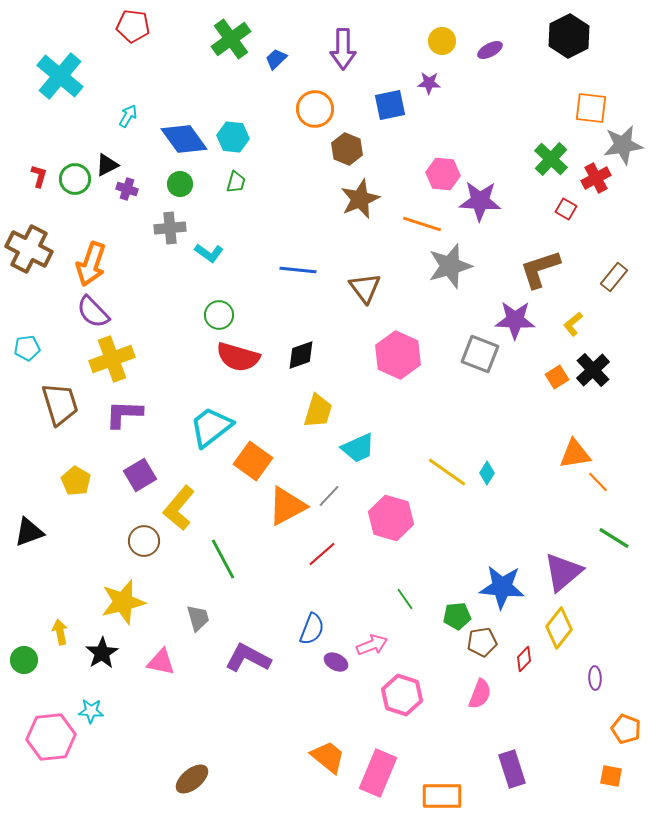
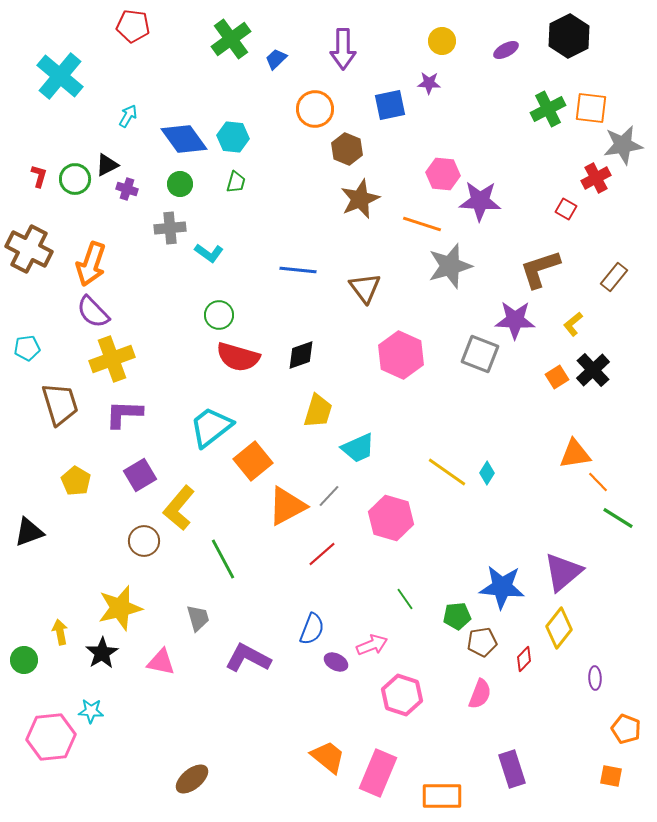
purple ellipse at (490, 50): moved 16 px right
green cross at (551, 159): moved 3 px left, 50 px up; rotated 20 degrees clockwise
pink hexagon at (398, 355): moved 3 px right
orange square at (253, 461): rotated 15 degrees clockwise
green line at (614, 538): moved 4 px right, 20 px up
yellow star at (123, 602): moved 3 px left, 6 px down
